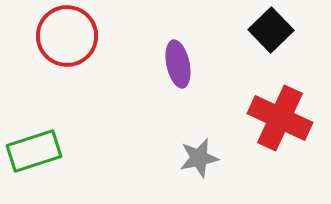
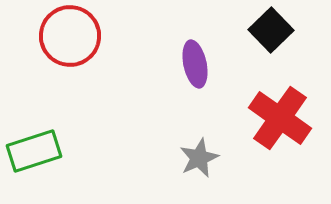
red circle: moved 3 px right
purple ellipse: moved 17 px right
red cross: rotated 10 degrees clockwise
gray star: rotated 12 degrees counterclockwise
